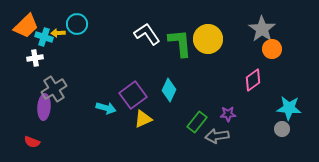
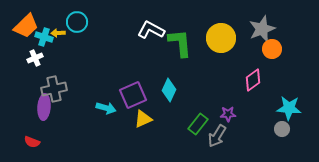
cyan circle: moved 2 px up
gray star: rotated 16 degrees clockwise
white L-shape: moved 4 px right, 4 px up; rotated 28 degrees counterclockwise
yellow circle: moved 13 px right, 1 px up
white cross: rotated 14 degrees counterclockwise
gray cross: rotated 20 degrees clockwise
purple square: rotated 12 degrees clockwise
green rectangle: moved 1 px right, 2 px down
gray arrow: rotated 50 degrees counterclockwise
